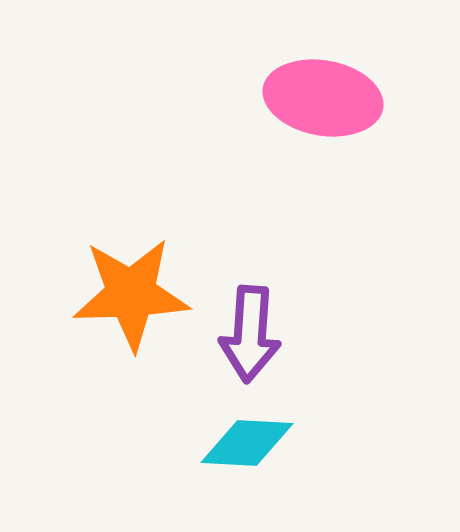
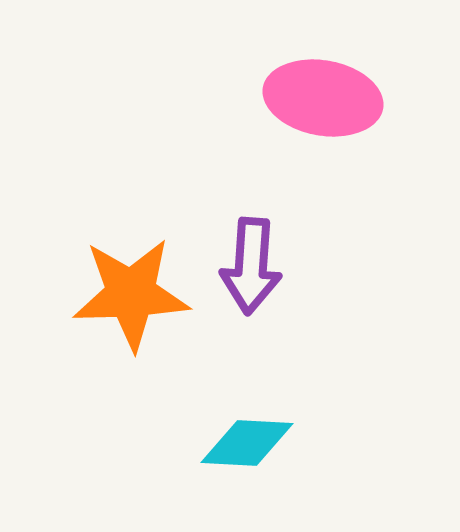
purple arrow: moved 1 px right, 68 px up
